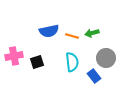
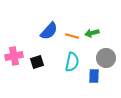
blue semicircle: rotated 36 degrees counterclockwise
cyan semicircle: rotated 18 degrees clockwise
blue rectangle: rotated 40 degrees clockwise
